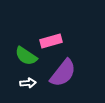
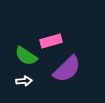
purple semicircle: moved 4 px right, 4 px up; rotated 8 degrees clockwise
white arrow: moved 4 px left, 2 px up
